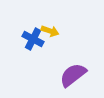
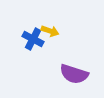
purple semicircle: moved 1 px right, 1 px up; rotated 124 degrees counterclockwise
